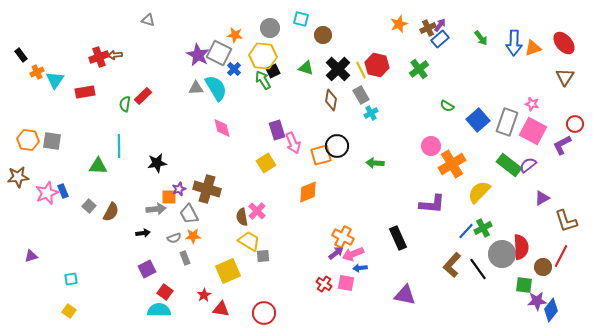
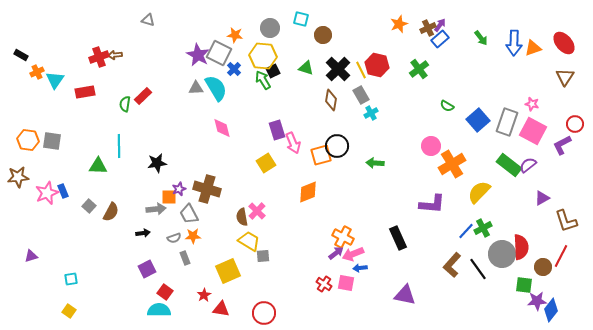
black rectangle at (21, 55): rotated 24 degrees counterclockwise
